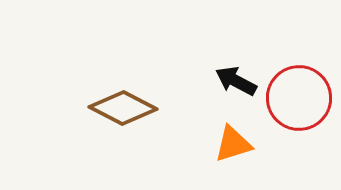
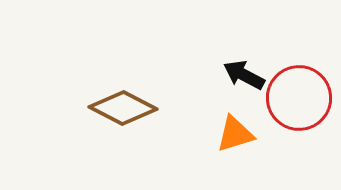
black arrow: moved 8 px right, 6 px up
orange triangle: moved 2 px right, 10 px up
